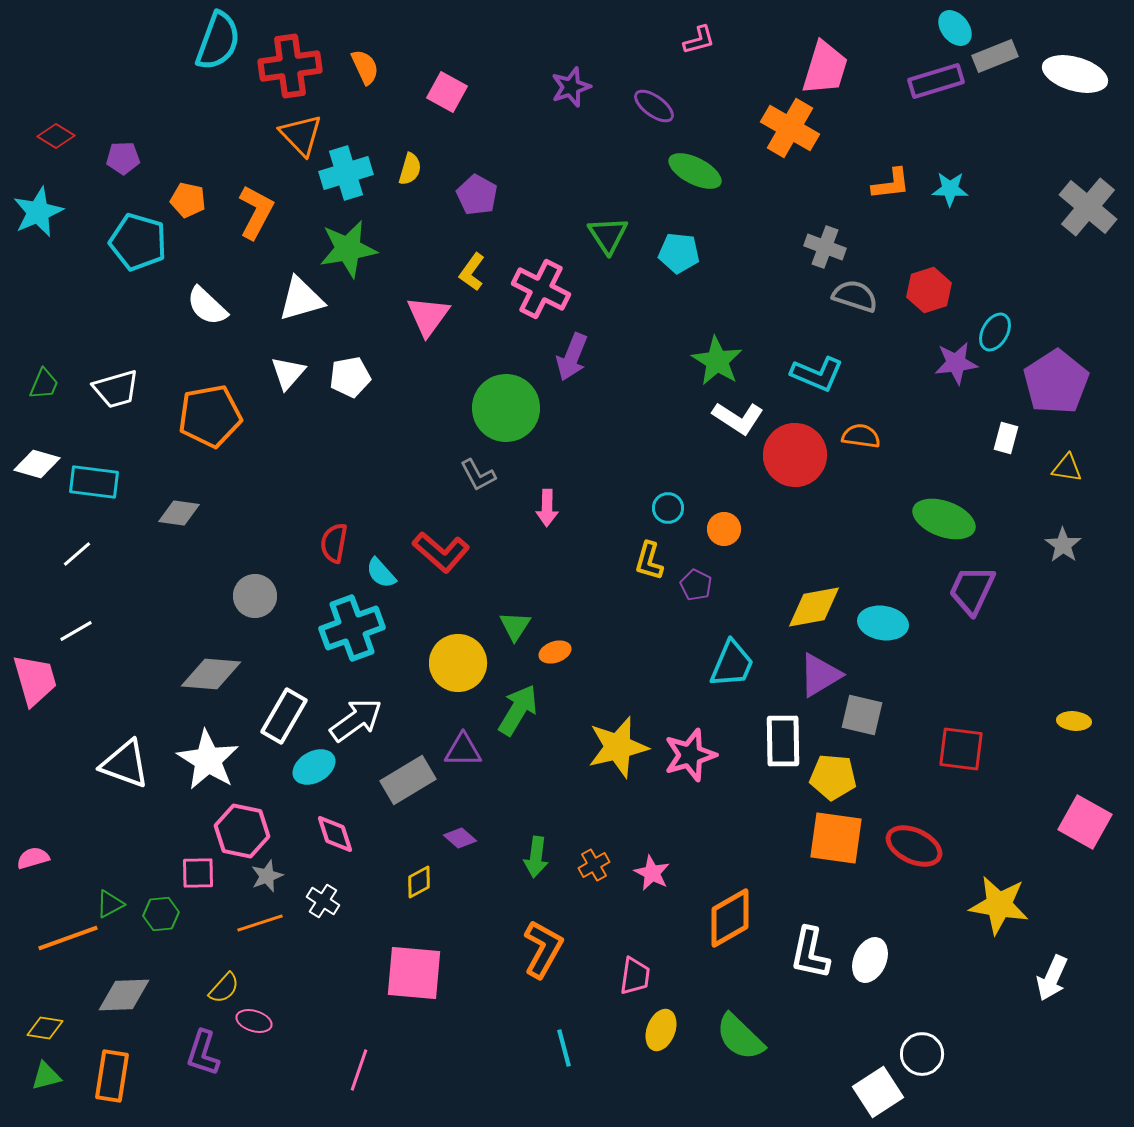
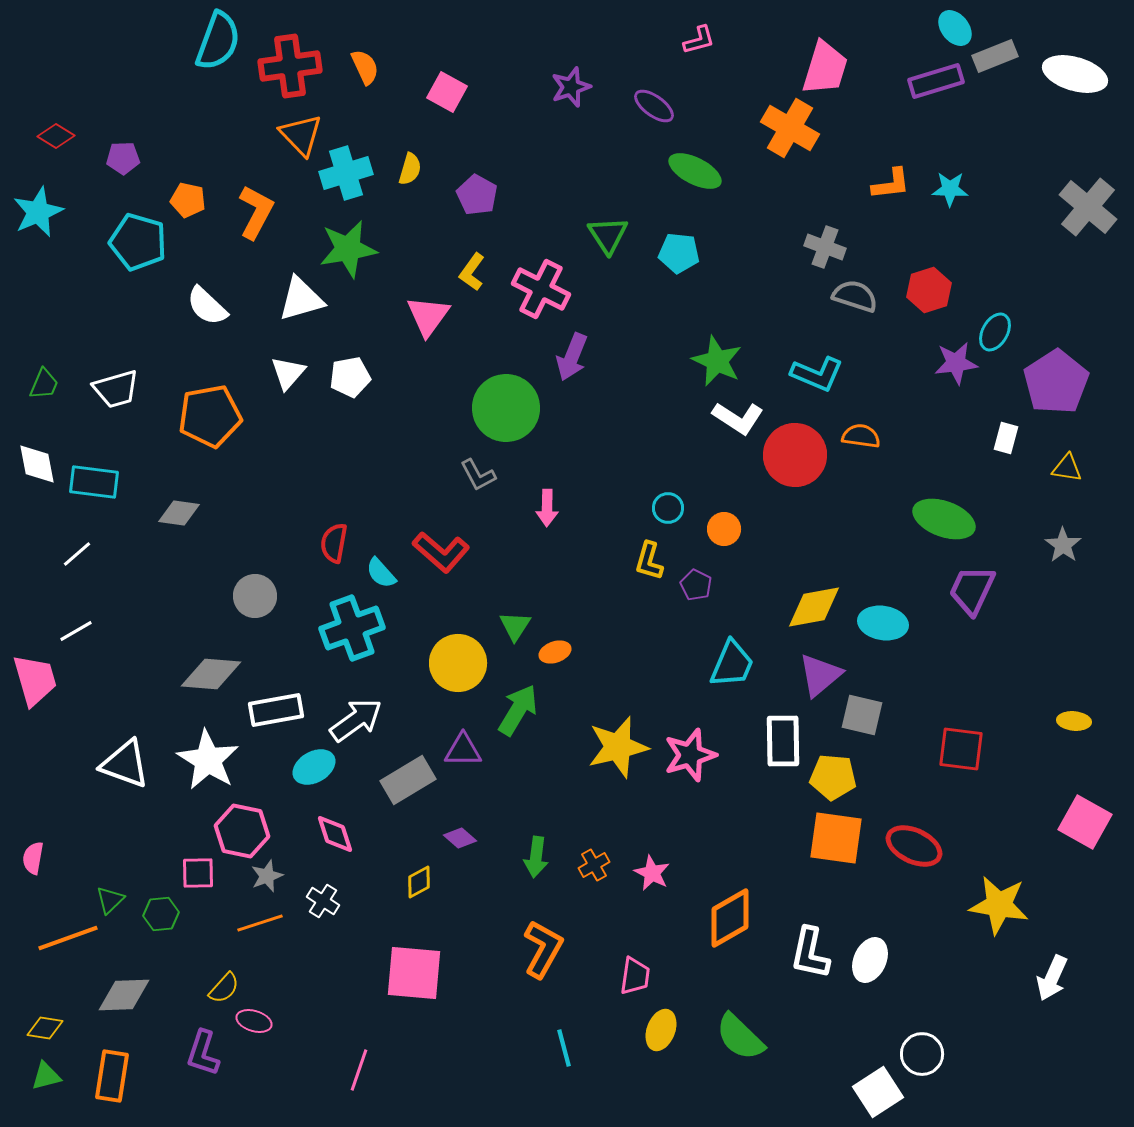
green star at (717, 361): rotated 6 degrees counterclockwise
white diamond at (37, 464): rotated 63 degrees clockwise
purple triangle at (820, 675): rotated 9 degrees counterclockwise
white rectangle at (284, 716): moved 8 px left, 6 px up; rotated 50 degrees clockwise
pink semicircle at (33, 858): rotated 64 degrees counterclockwise
green triangle at (110, 904): moved 4 px up; rotated 16 degrees counterclockwise
